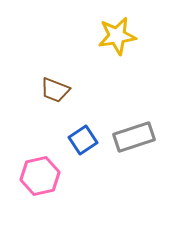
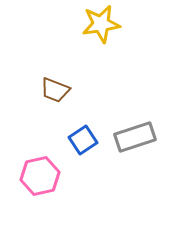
yellow star: moved 16 px left, 12 px up
gray rectangle: moved 1 px right
